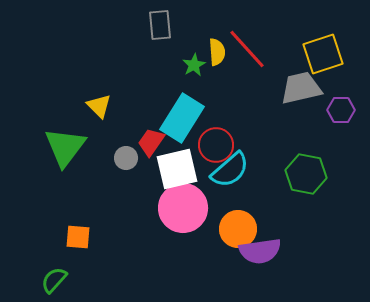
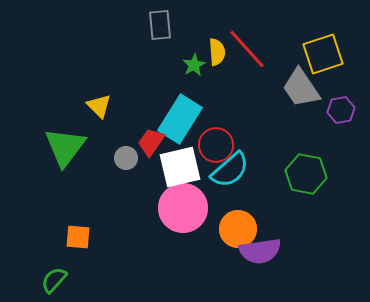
gray trapezoid: rotated 111 degrees counterclockwise
purple hexagon: rotated 12 degrees counterclockwise
cyan rectangle: moved 2 px left, 1 px down
white square: moved 3 px right, 2 px up
